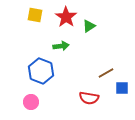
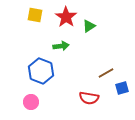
blue square: rotated 16 degrees counterclockwise
